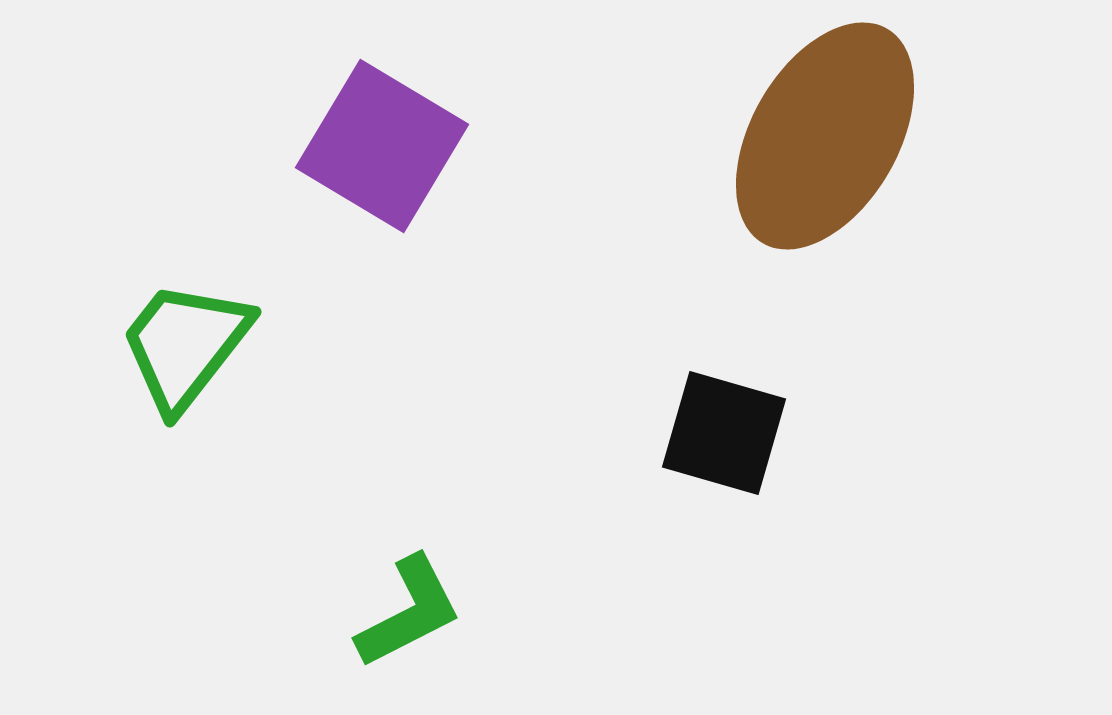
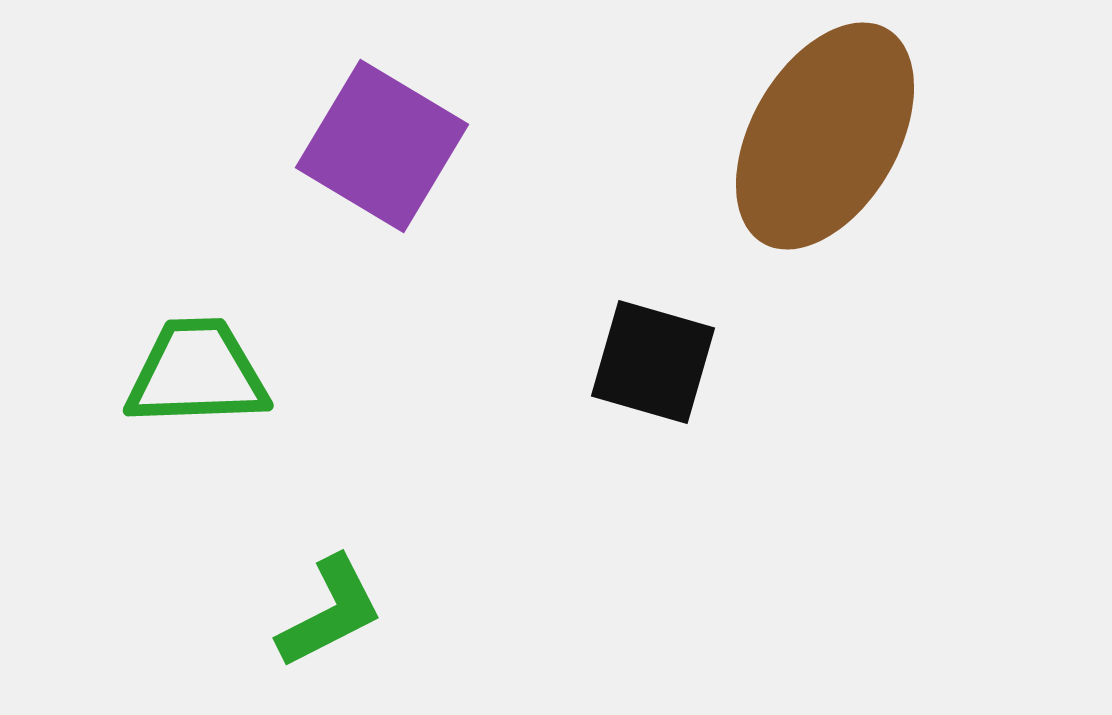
green trapezoid: moved 12 px right, 28 px down; rotated 50 degrees clockwise
black square: moved 71 px left, 71 px up
green L-shape: moved 79 px left
